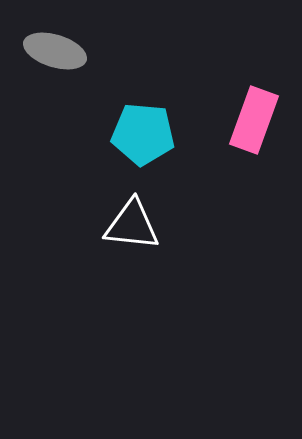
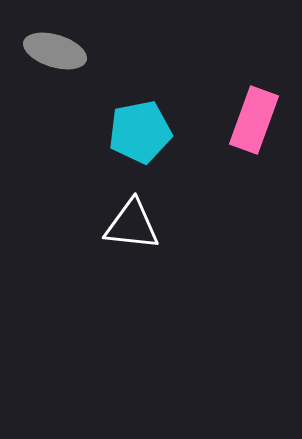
cyan pentagon: moved 3 px left, 2 px up; rotated 16 degrees counterclockwise
